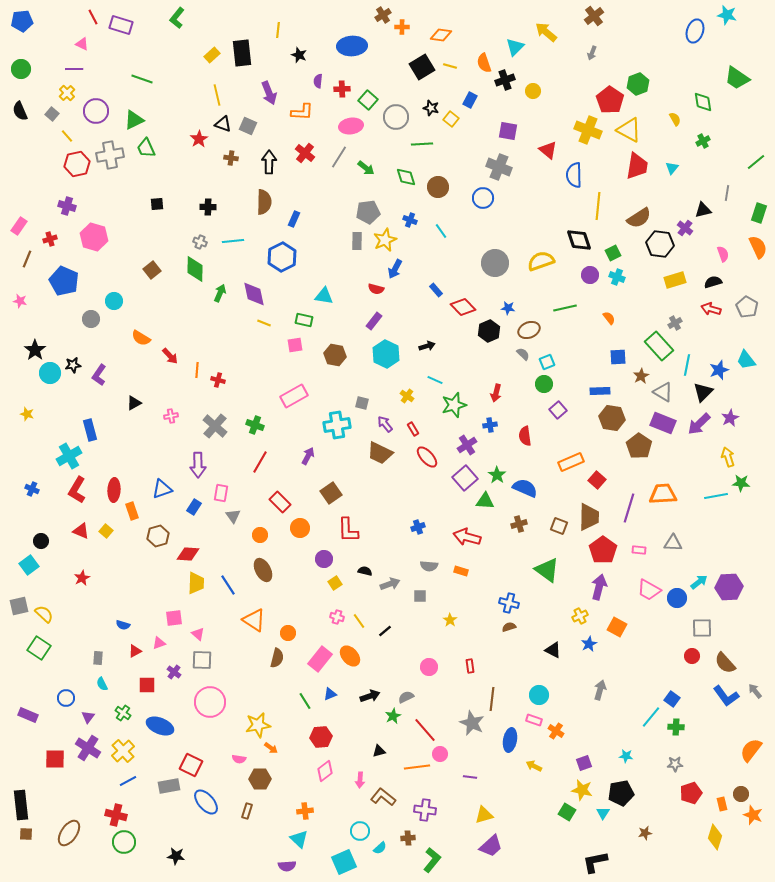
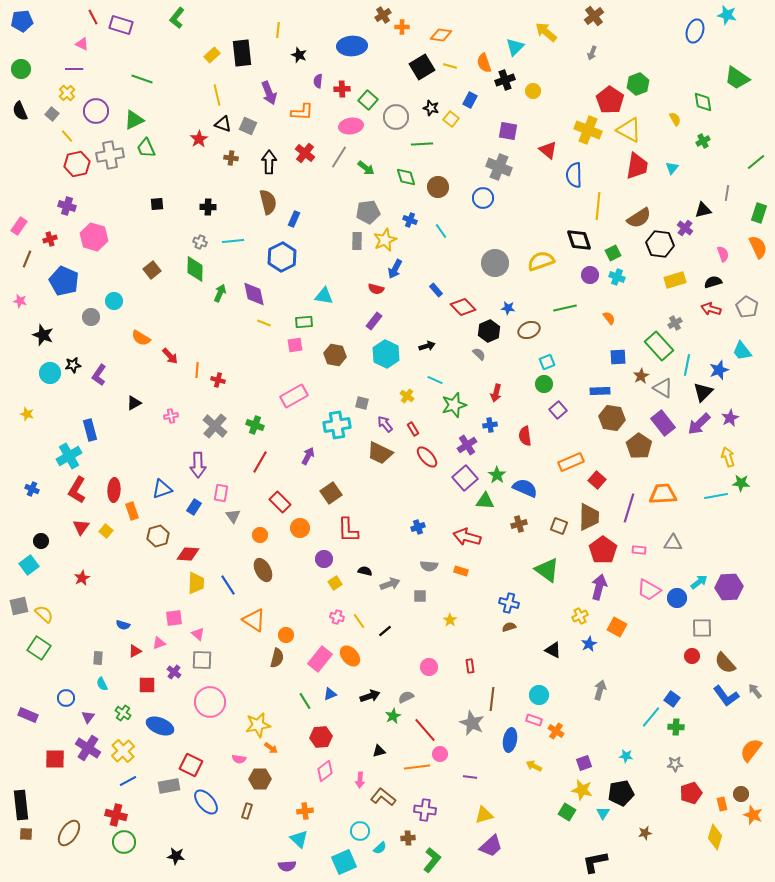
brown semicircle at (264, 202): moved 4 px right; rotated 15 degrees counterclockwise
gray circle at (91, 319): moved 2 px up
green rectangle at (304, 320): moved 2 px down; rotated 18 degrees counterclockwise
black star at (35, 350): moved 8 px right, 15 px up; rotated 15 degrees counterclockwise
gray semicircle at (523, 354): moved 44 px left
cyan trapezoid at (746, 360): moved 4 px left, 9 px up
gray triangle at (663, 392): moved 4 px up
purple rectangle at (663, 423): rotated 30 degrees clockwise
red triangle at (81, 531): moved 4 px up; rotated 42 degrees clockwise
orange circle at (288, 633): moved 2 px left, 2 px down
